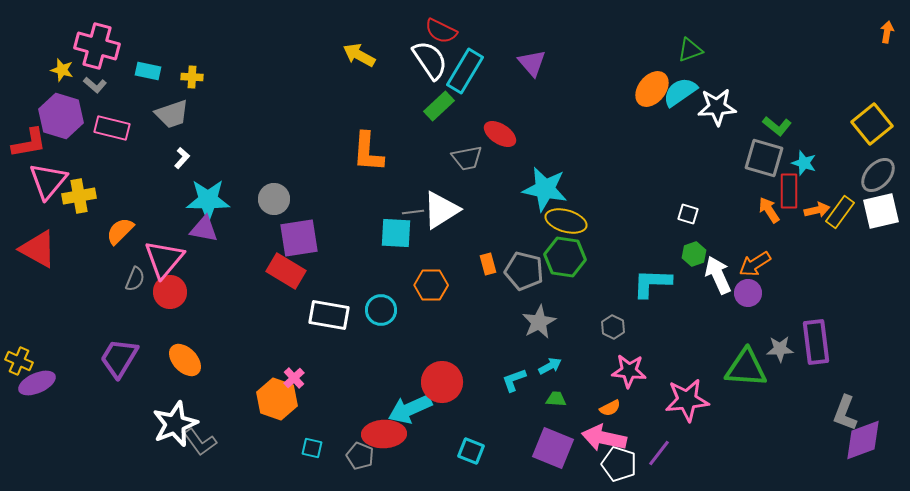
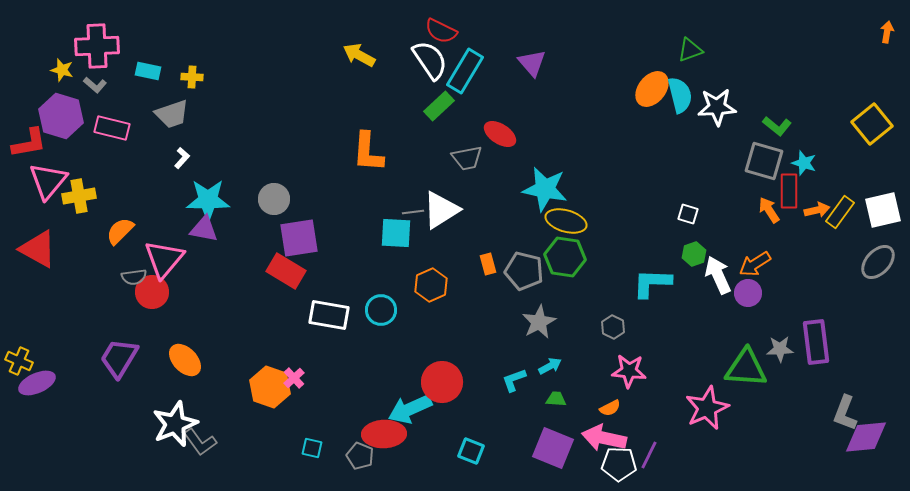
pink cross at (97, 46): rotated 18 degrees counterclockwise
cyan semicircle at (680, 92): moved 3 px down; rotated 111 degrees clockwise
gray square at (764, 158): moved 3 px down
gray ellipse at (878, 175): moved 87 px down
white square at (881, 211): moved 2 px right, 1 px up
gray semicircle at (135, 279): moved 1 px left, 2 px up; rotated 60 degrees clockwise
orange hexagon at (431, 285): rotated 24 degrees counterclockwise
red circle at (170, 292): moved 18 px left
orange hexagon at (277, 399): moved 7 px left, 12 px up
pink star at (687, 400): moved 20 px right, 8 px down; rotated 18 degrees counterclockwise
purple diamond at (863, 440): moved 3 px right, 3 px up; rotated 15 degrees clockwise
purple line at (659, 453): moved 10 px left, 2 px down; rotated 12 degrees counterclockwise
white pentagon at (619, 464): rotated 16 degrees counterclockwise
